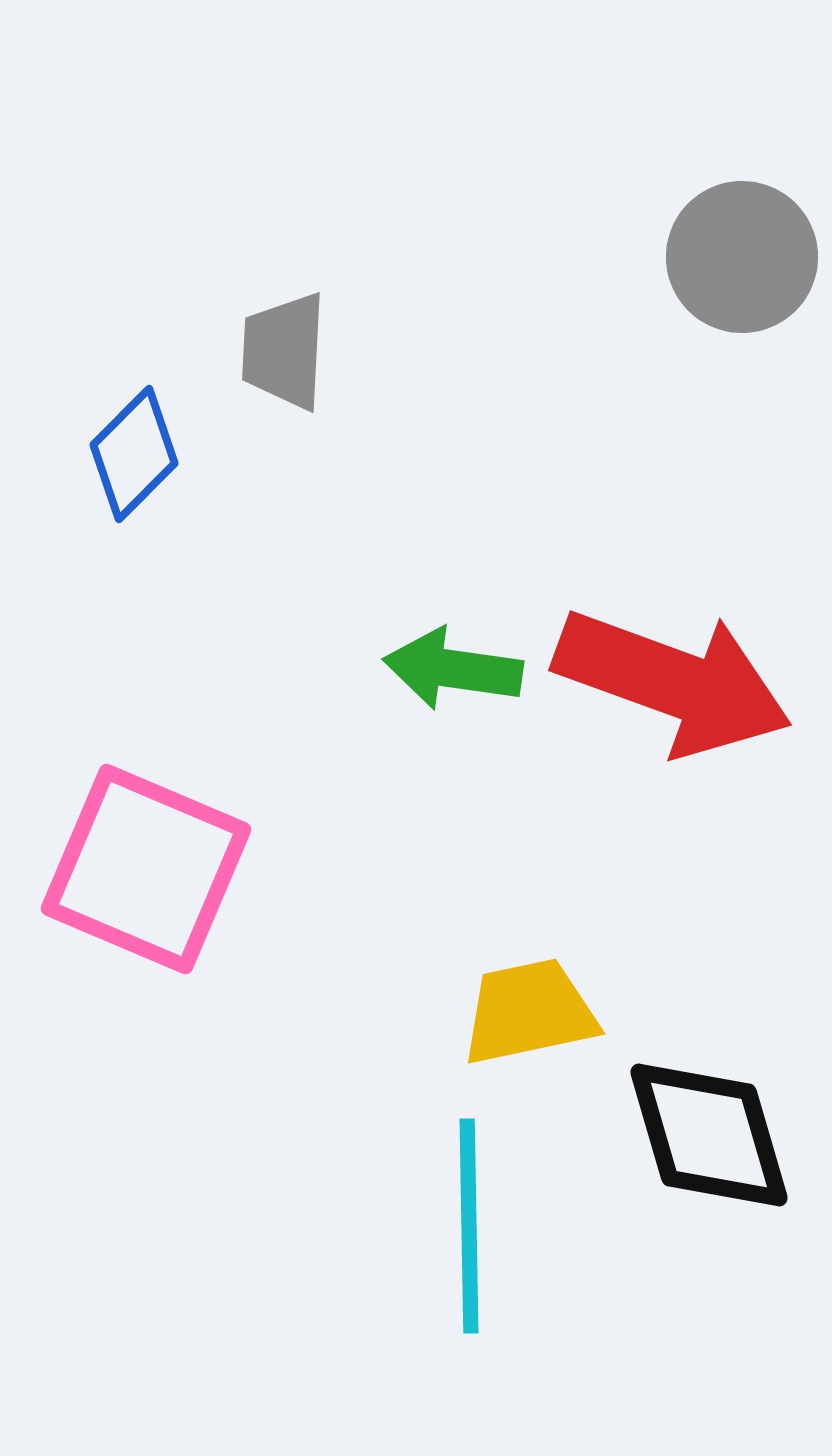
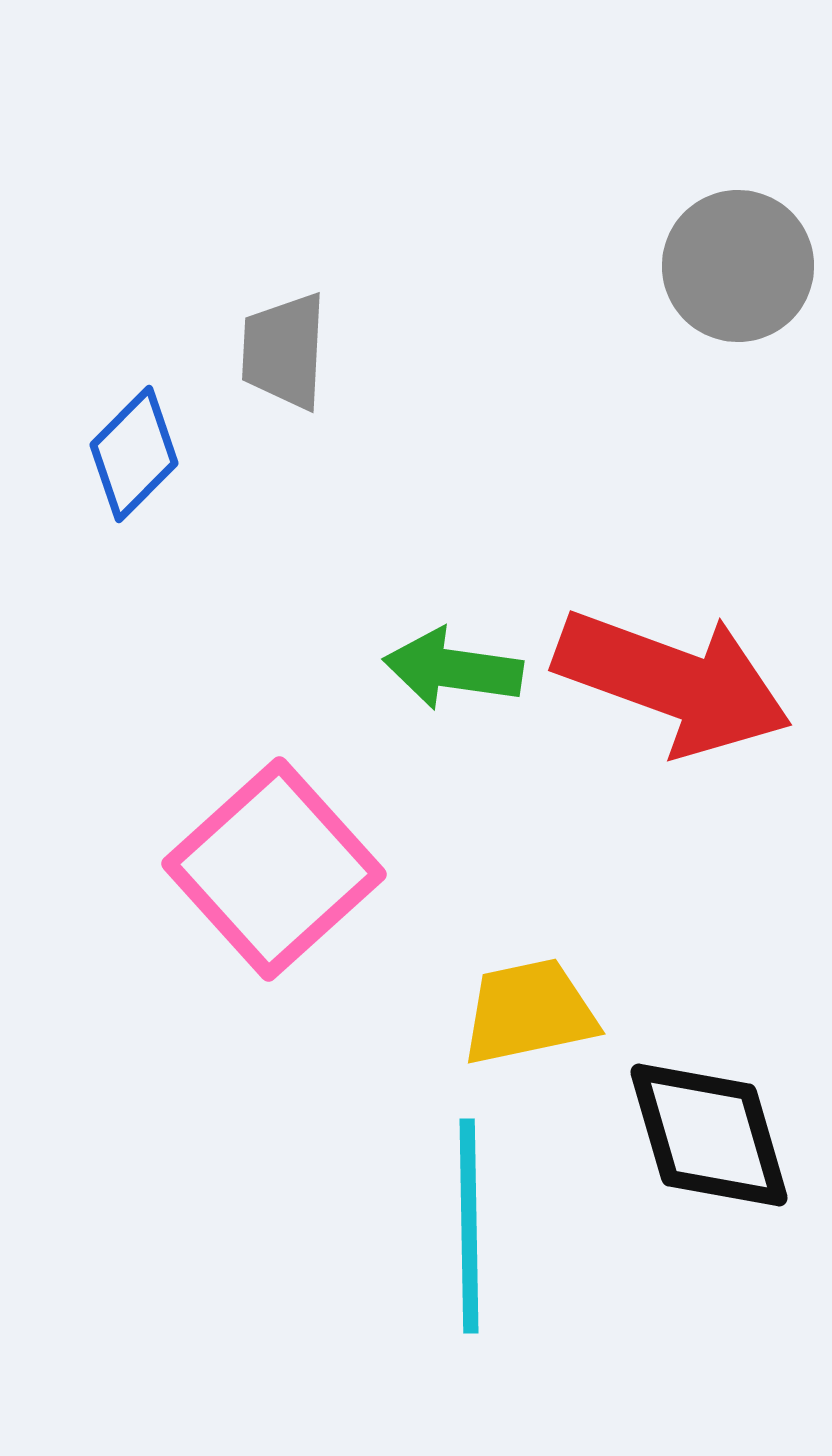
gray circle: moved 4 px left, 9 px down
pink square: moved 128 px right; rotated 25 degrees clockwise
